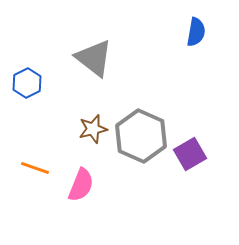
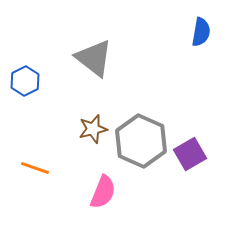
blue semicircle: moved 5 px right
blue hexagon: moved 2 px left, 2 px up
gray hexagon: moved 5 px down
pink semicircle: moved 22 px right, 7 px down
